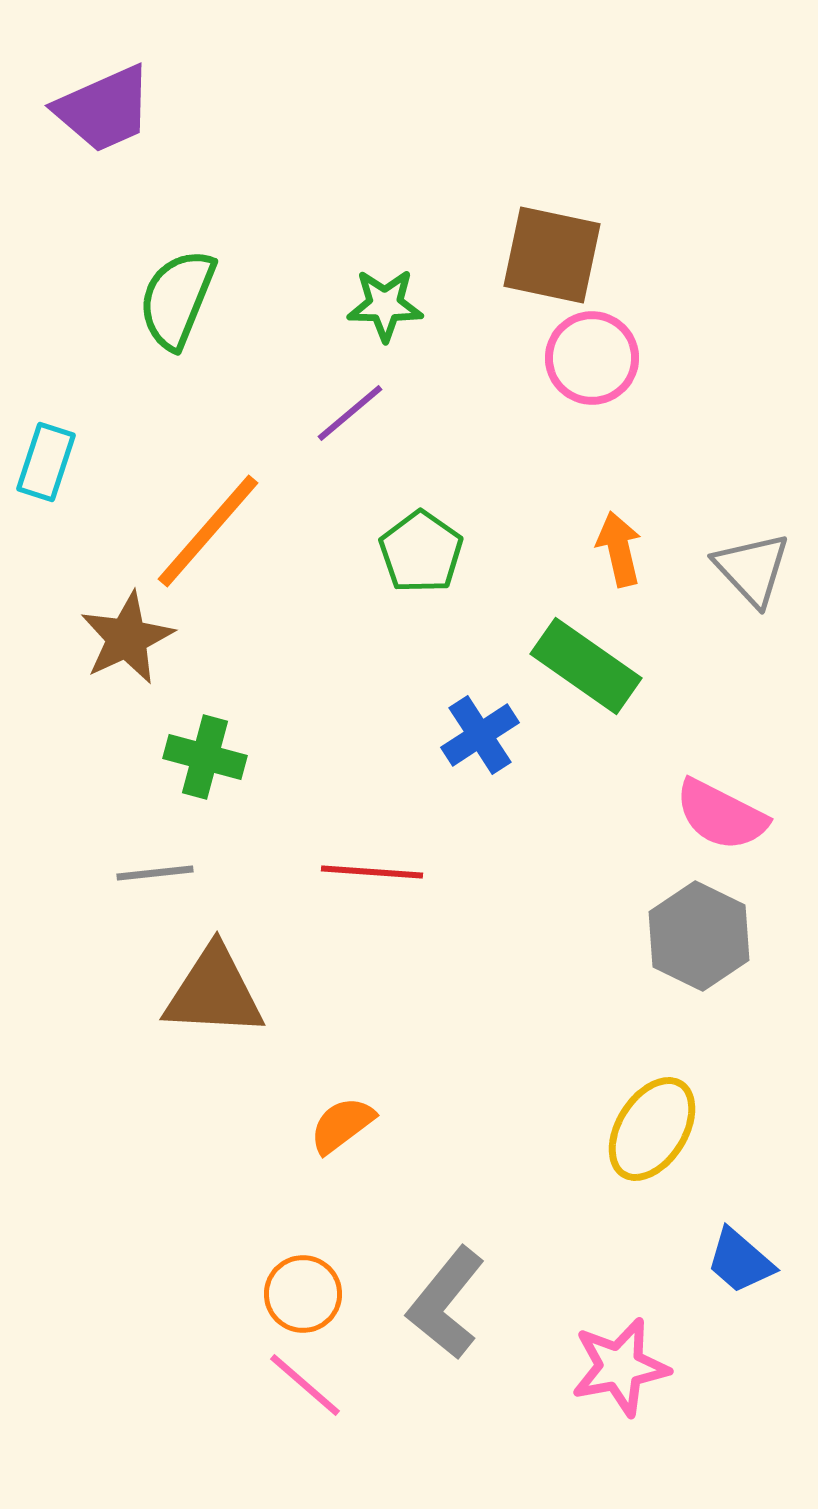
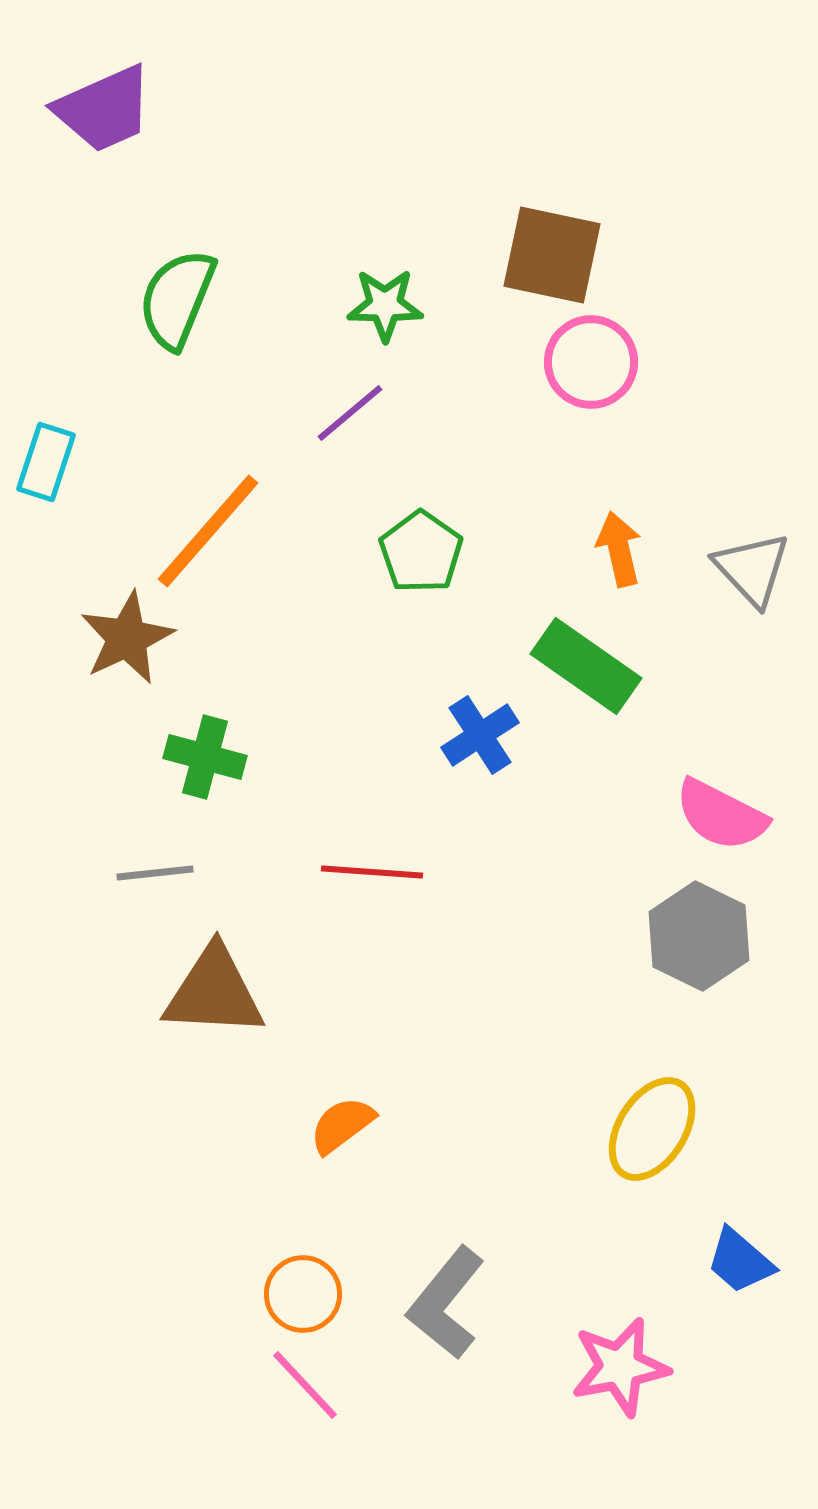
pink circle: moved 1 px left, 4 px down
pink line: rotated 6 degrees clockwise
